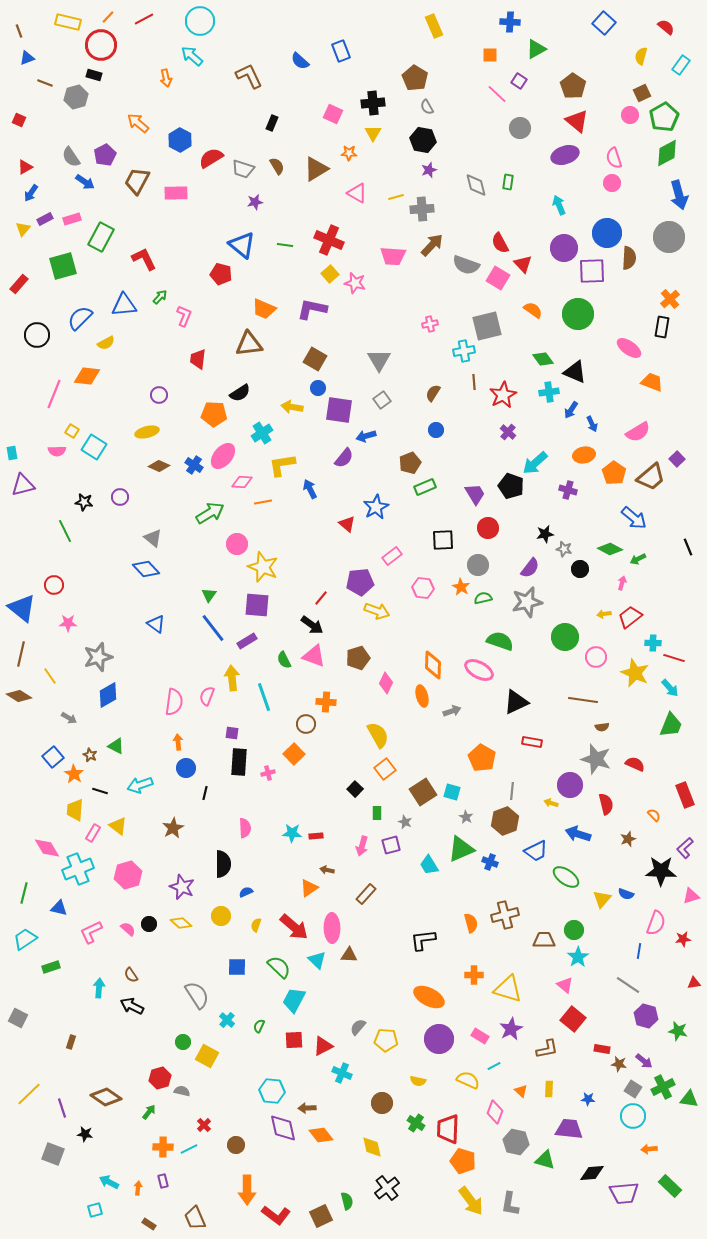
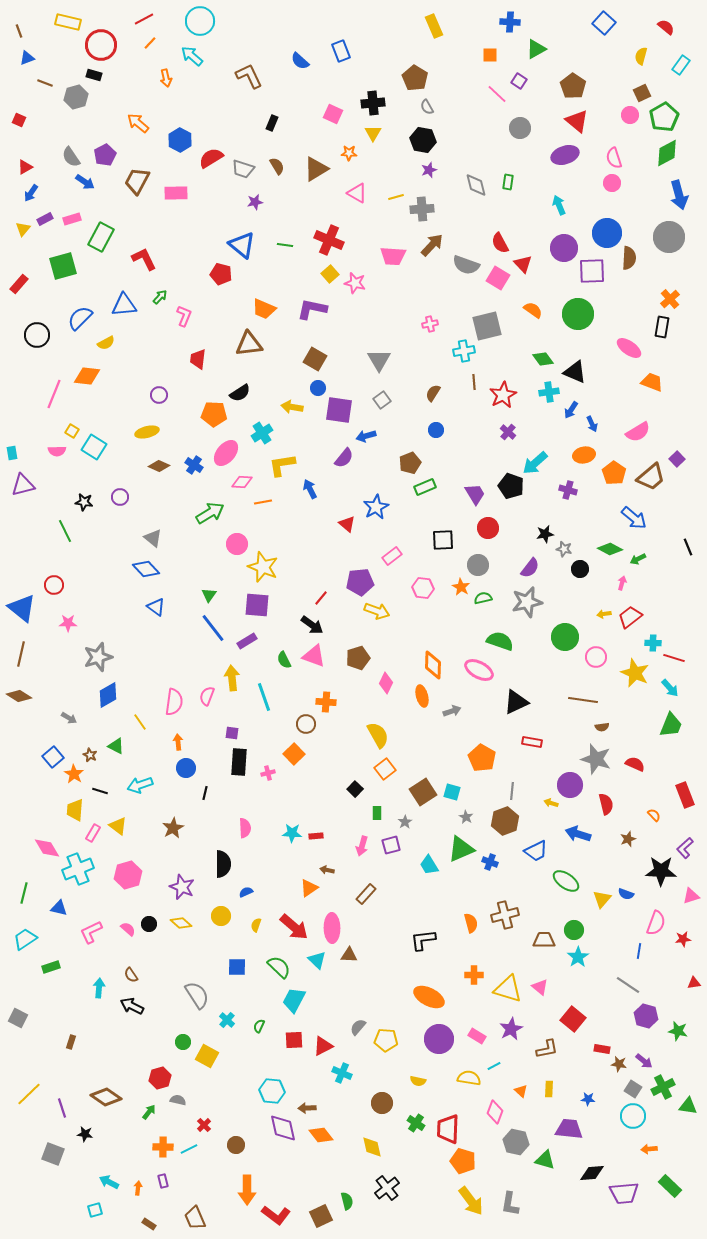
orange line at (108, 17): moved 42 px right, 26 px down
pink ellipse at (223, 456): moved 3 px right, 3 px up
blue triangle at (156, 624): moved 17 px up
yellow line at (50, 676): moved 90 px right, 46 px down
gray star at (405, 822): rotated 16 degrees clockwise
green ellipse at (566, 877): moved 4 px down
pink triangle at (565, 985): moved 25 px left, 2 px down
pink rectangle at (480, 1036): moved 3 px left
yellow semicircle at (468, 1080): moved 1 px right, 2 px up; rotated 15 degrees counterclockwise
gray semicircle at (182, 1091): moved 4 px left, 9 px down
green triangle at (689, 1099): moved 1 px left, 7 px down
